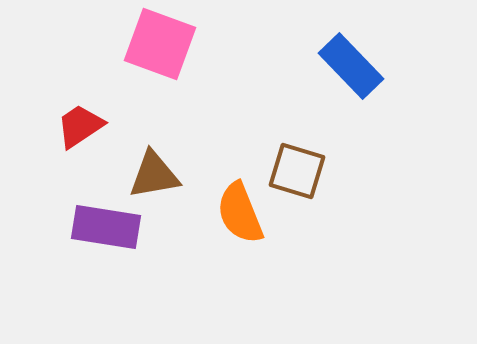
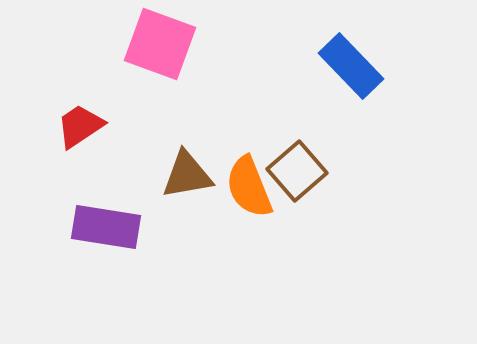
brown square: rotated 32 degrees clockwise
brown triangle: moved 33 px right
orange semicircle: moved 9 px right, 26 px up
